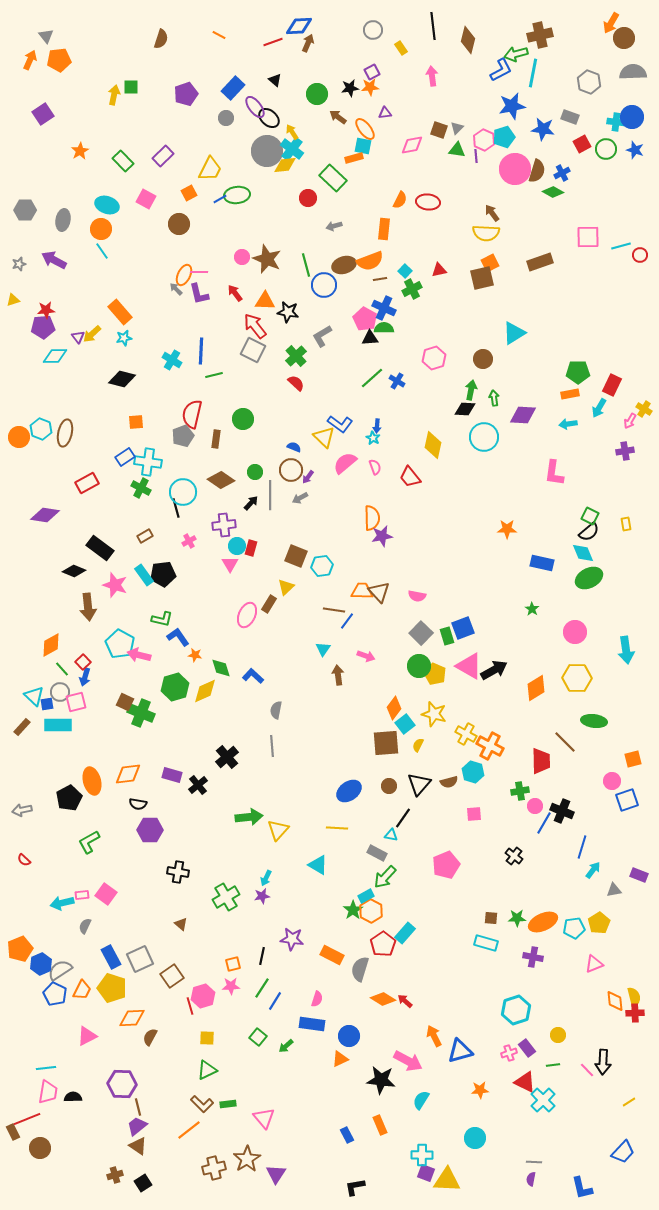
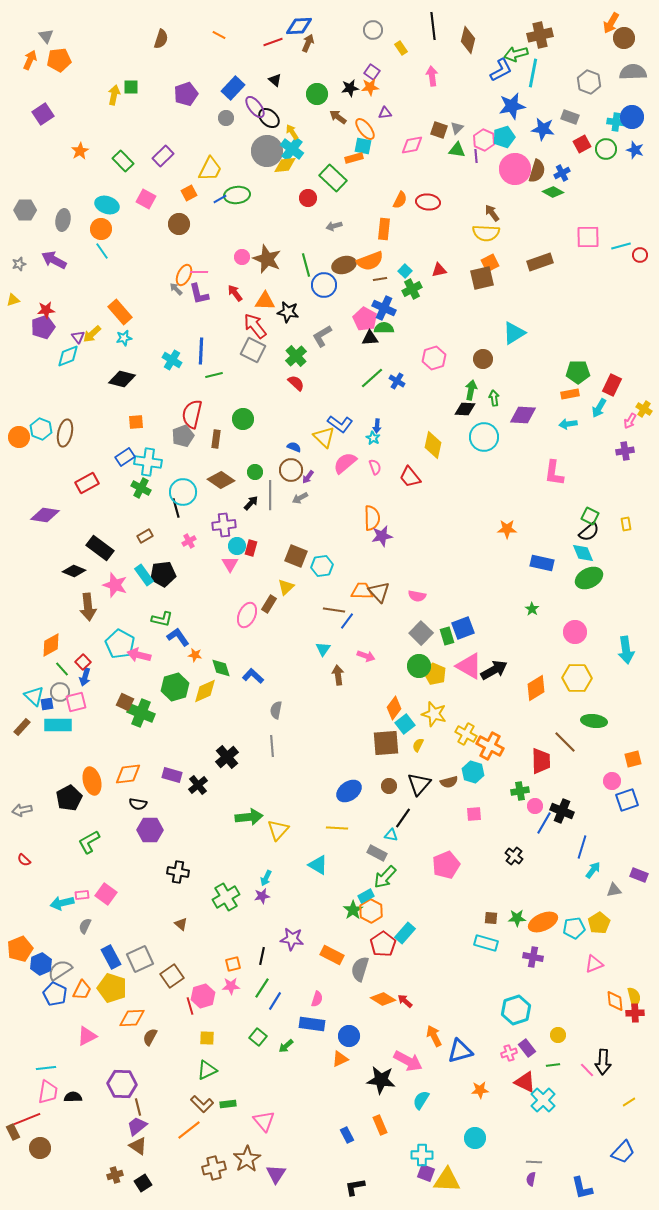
purple square at (372, 72): rotated 28 degrees counterclockwise
purple pentagon at (43, 327): rotated 15 degrees counterclockwise
cyan diamond at (55, 356): moved 13 px right; rotated 20 degrees counterclockwise
pink triangle at (264, 1118): moved 3 px down
